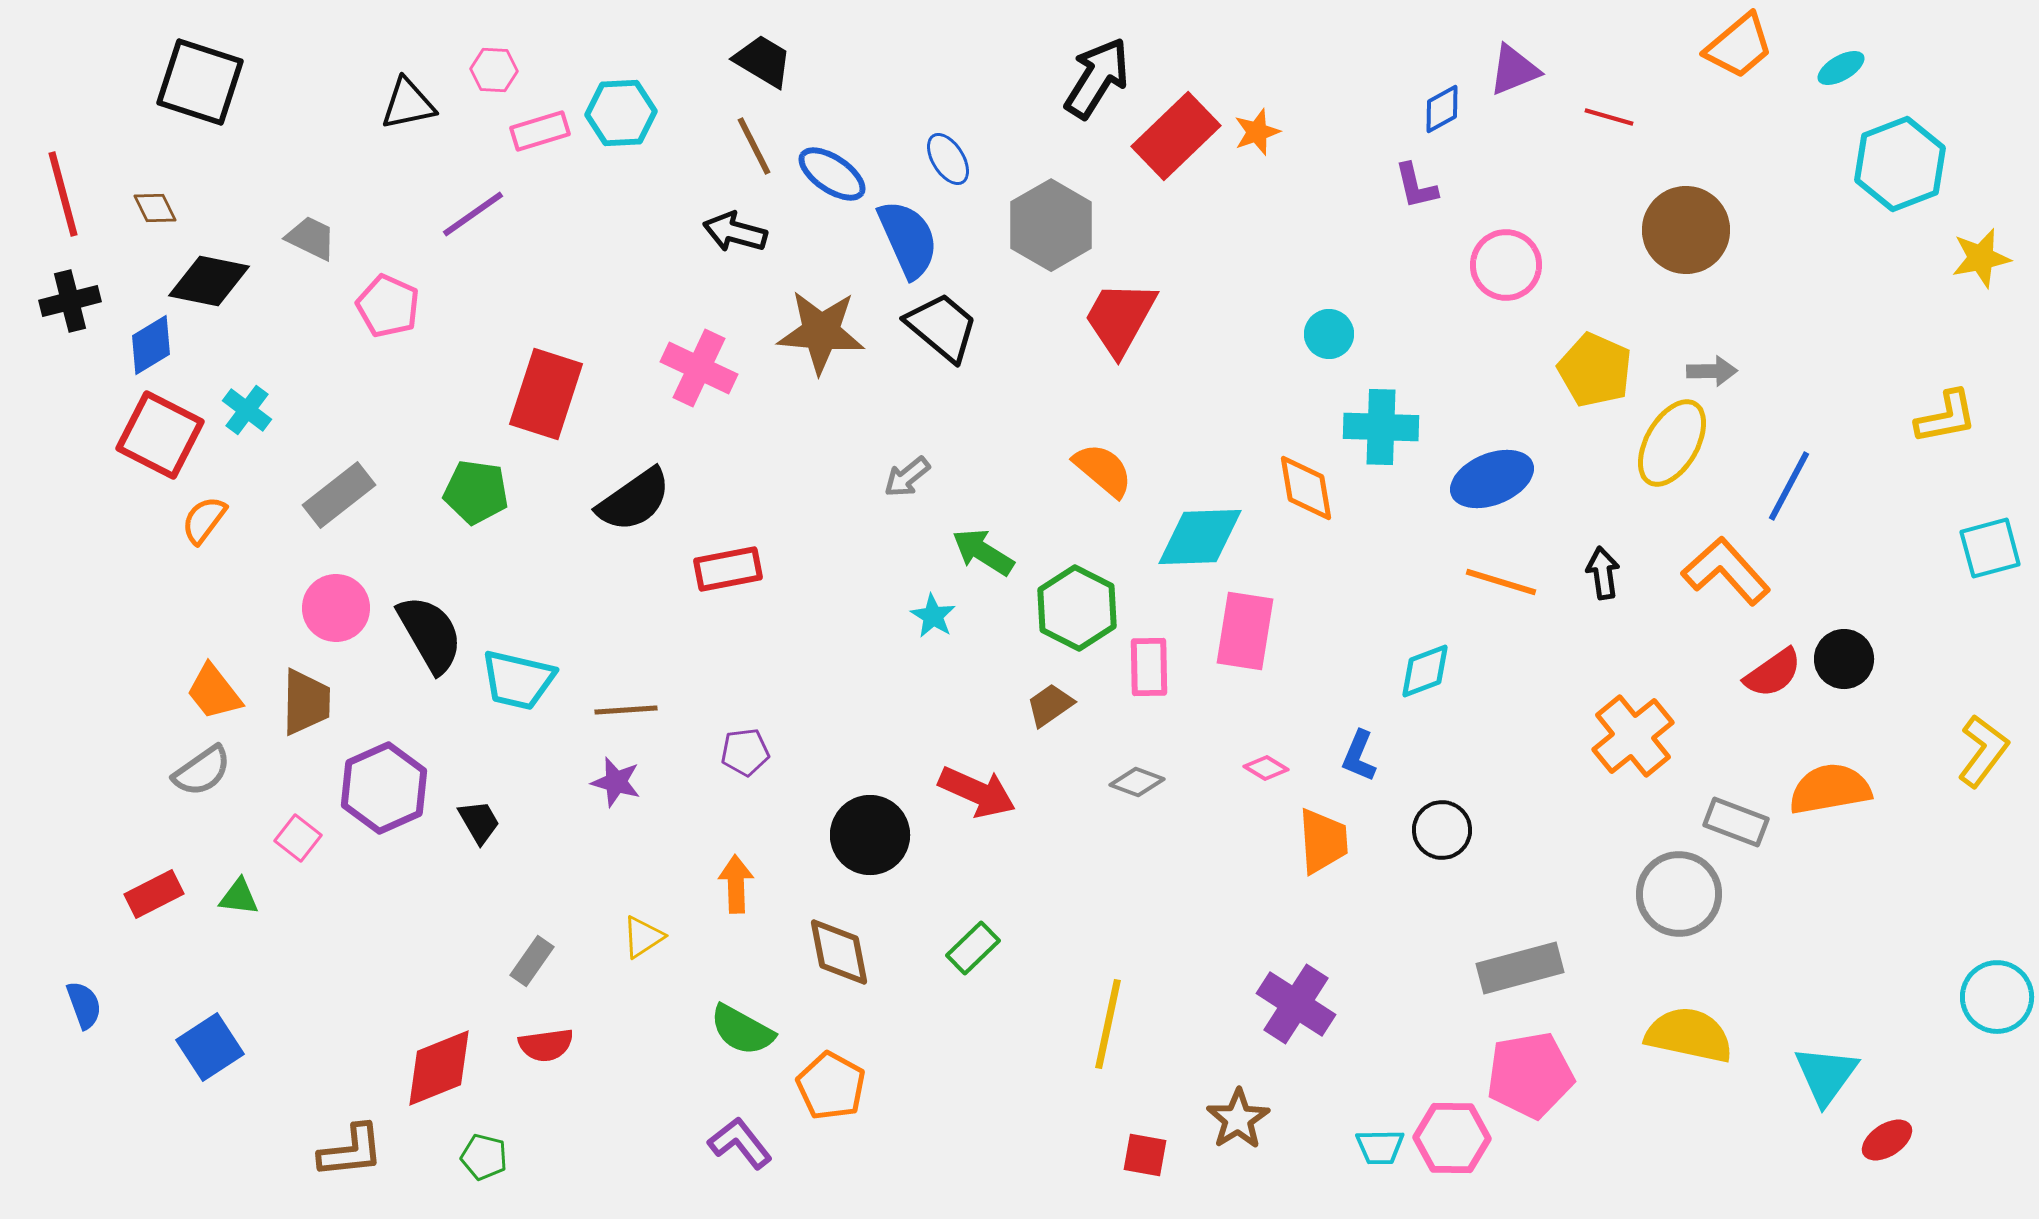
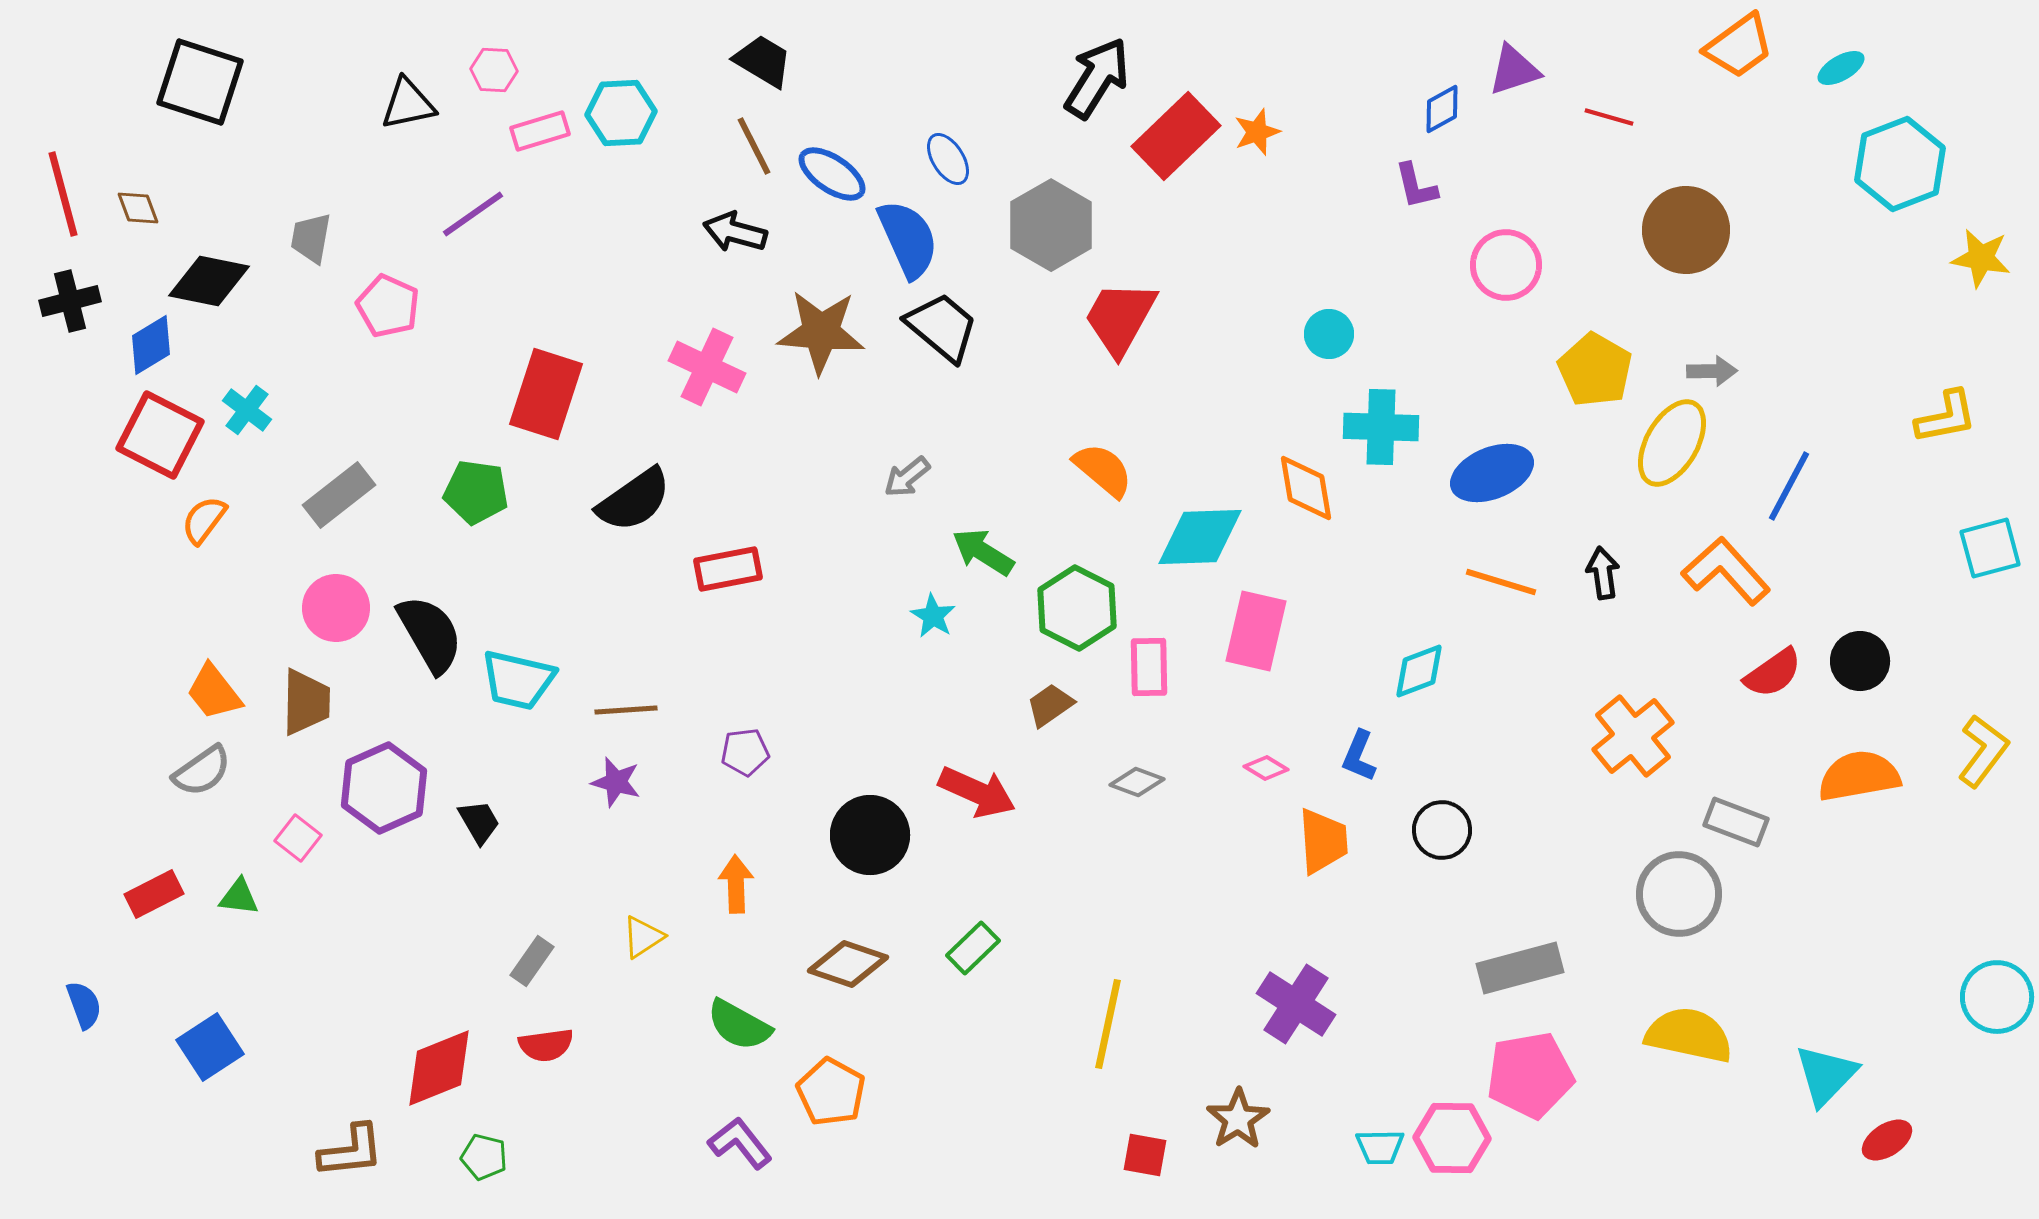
orange trapezoid at (1739, 46): rotated 4 degrees clockwise
purple triangle at (1514, 70): rotated 4 degrees clockwise
brown diamond at (155, 208): moved 17 px left; rotated 6 degrees clockwise
gray trapezoid at (311, 238): rotated 106 degrees counterclockwise
yellow star at (1981, 258): rotated 22 degrees clockwise
pink cross at (699, 368): moved 8 px right, 1 px up
yellow pentagon at (1595, 370): rotated 6 degrees clockwise
blue ellipse at (1492, 479): moved 6 px up
pink rectangle at (1245, 631): moved 11 px right; rotated 4 degrees clockwise
black circle at (1844, 659): moved 16 px right, 2 px down
cyan diamond at (1425, 671): moved 6 px left
orange semicircle at (1830, 789): moved 29 px right, 13 px up
brown diamond at (839, 952): moved 9 px right, 12 px down; rotated 60 degrees counterclockwise
green semicircle at (742, 1030): moved 3 px left, 5 px up
cyan triangle at (1826, 1075): rotated 8 degrees clockwise
orange pentagon at (831, 1086): moved 6 px down
